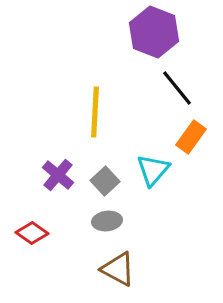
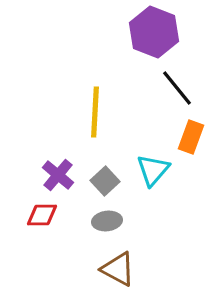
orange rectangle: rotated 16 degrees counterclockwise
red diamond: moved 10 px right, 18 px up; rotated 36 degrees counterclockwise
